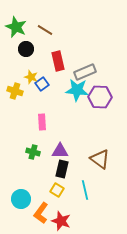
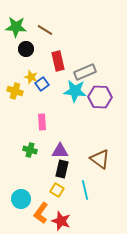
green star: rotated 20 degrees counterclockwise
cyan star: moved 2 px left, 1 px down
green cross: moved 3 px left, 2 px up
